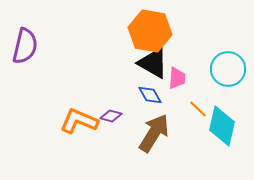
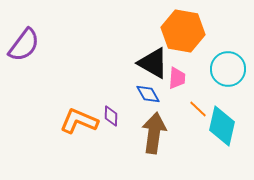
orange hexagon: moved 33 px right
purple semicircle: moved 1 px left, 1 px up; rotated 24 degrees clockwise
blue diamond: moved 2 px left, 1 px up
purple diamond: rotated 75 degrees clockwise
brown arrow: rotated 24 degrees counterclockwise
